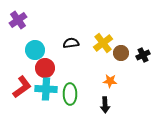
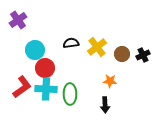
yellow cross: moved 6 px left, 4 px down
brown circle: moved 1 px right, 1 px down
